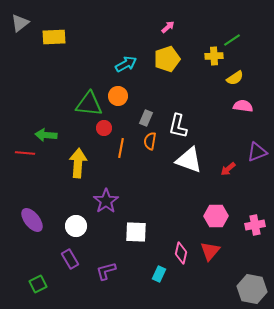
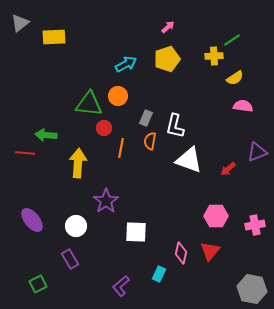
white L-shape: moved 3 px left
purple L-shape: moved 15 px right, 15 px down; rotated 25 degrees counterclockwise
